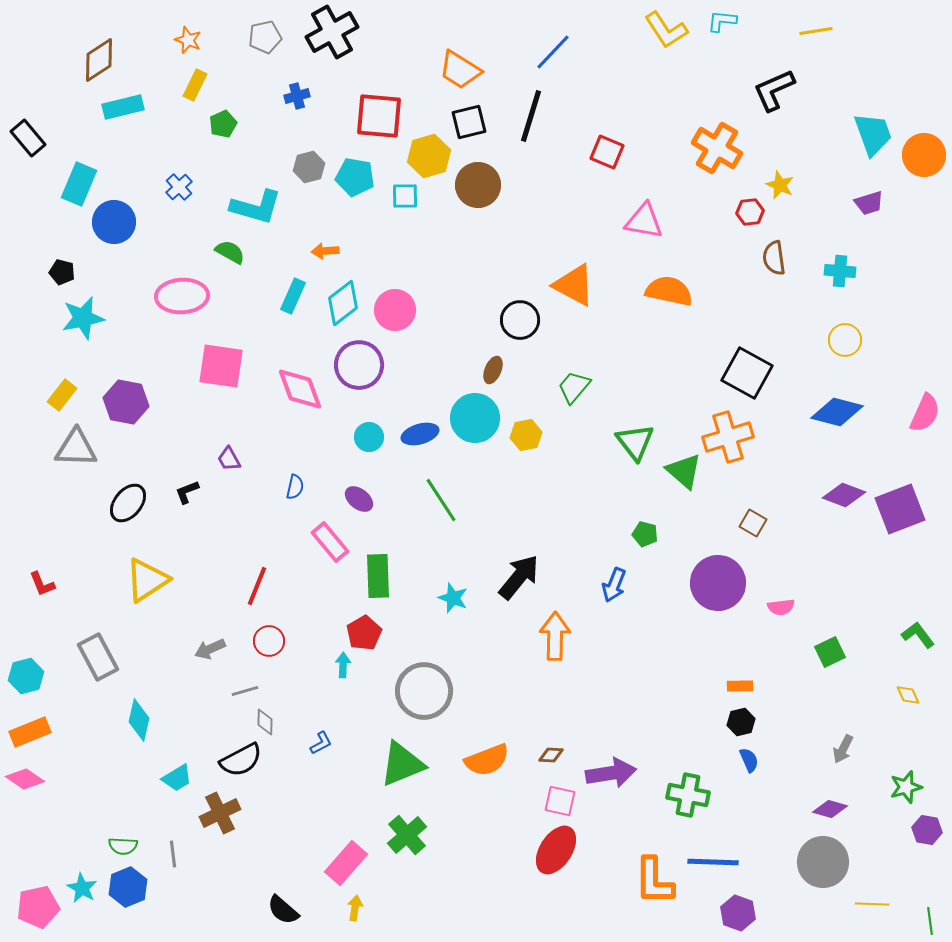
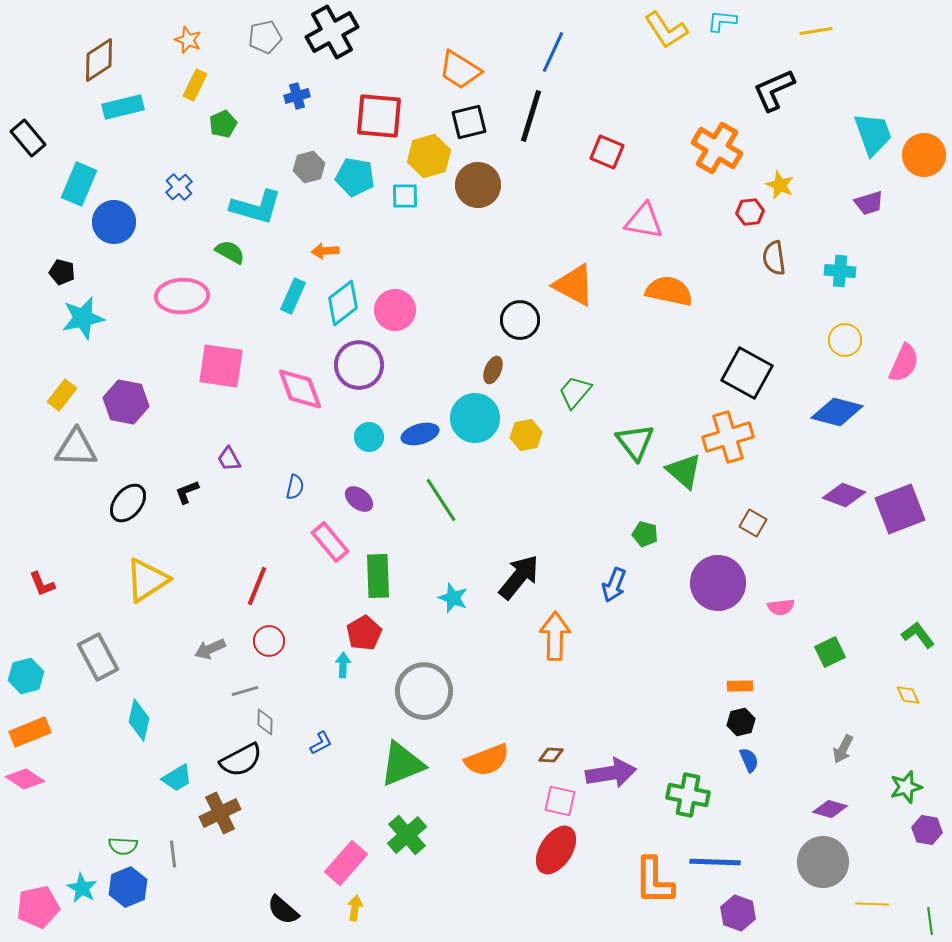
blue line at (553, 52): rotated 18 degrees counterclockwise
green trapezoid at (574, 387): moved 1 px right, 5 px down
pink semicircle at (925, 413): moved 21 px left, 50 px up
blue line at (713, 862): moved 2 px right
